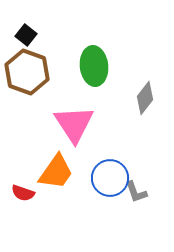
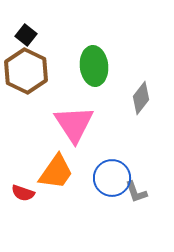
brown hexagon: moved 1 px left, 1 px up; rotated 6 degrees clockwise
gray diamond: moved 4 px left
blue circle: moved 2 px right
